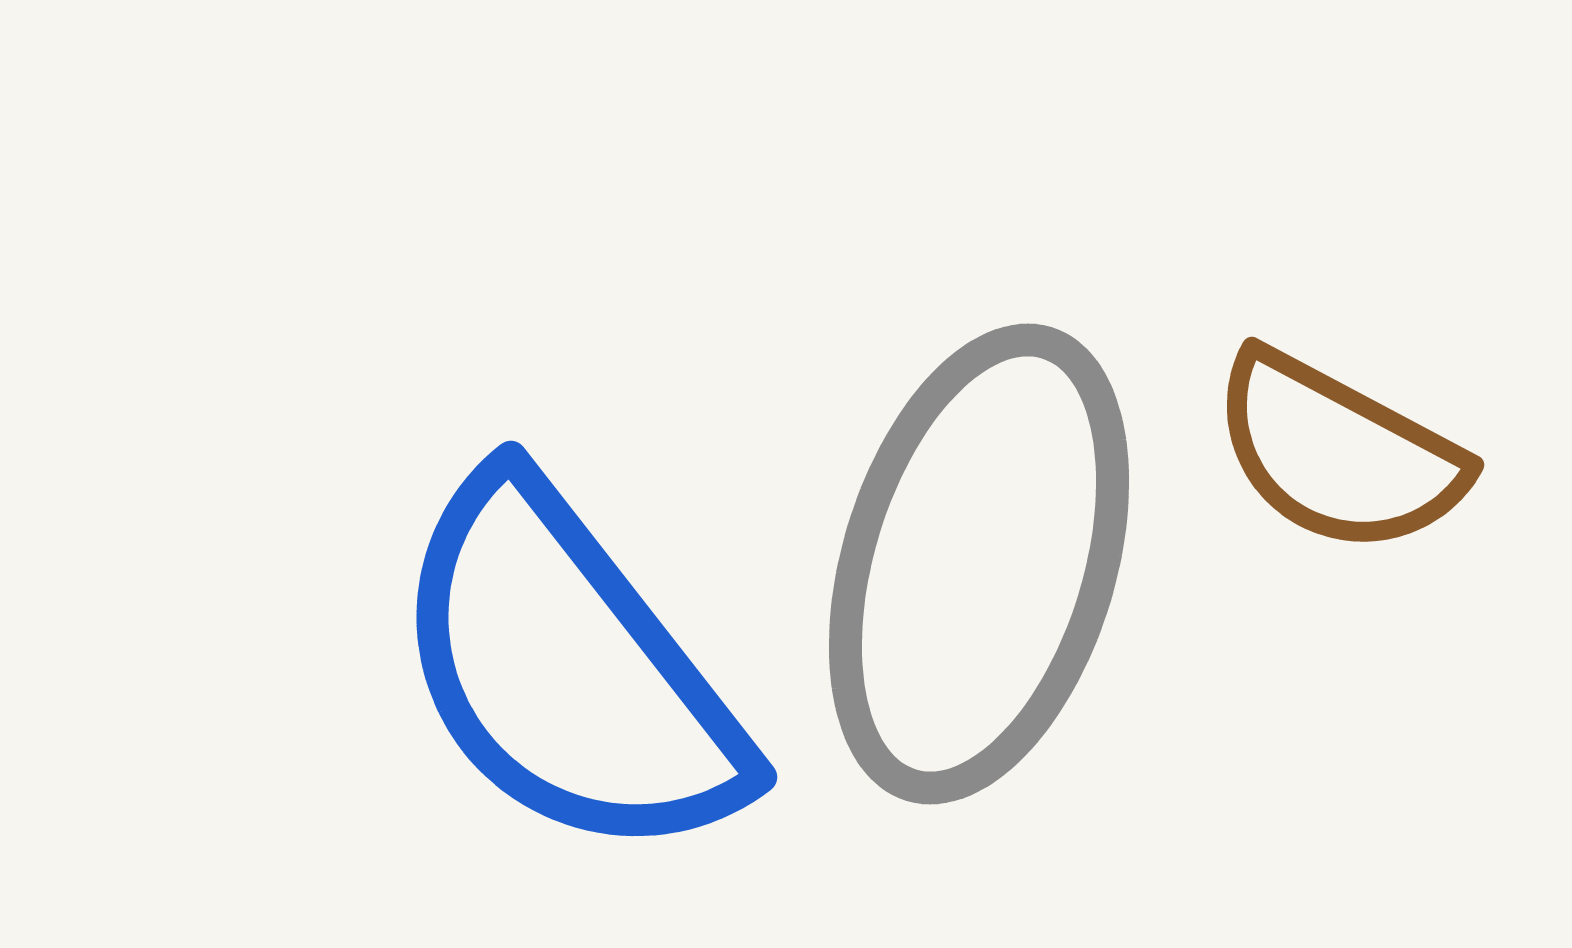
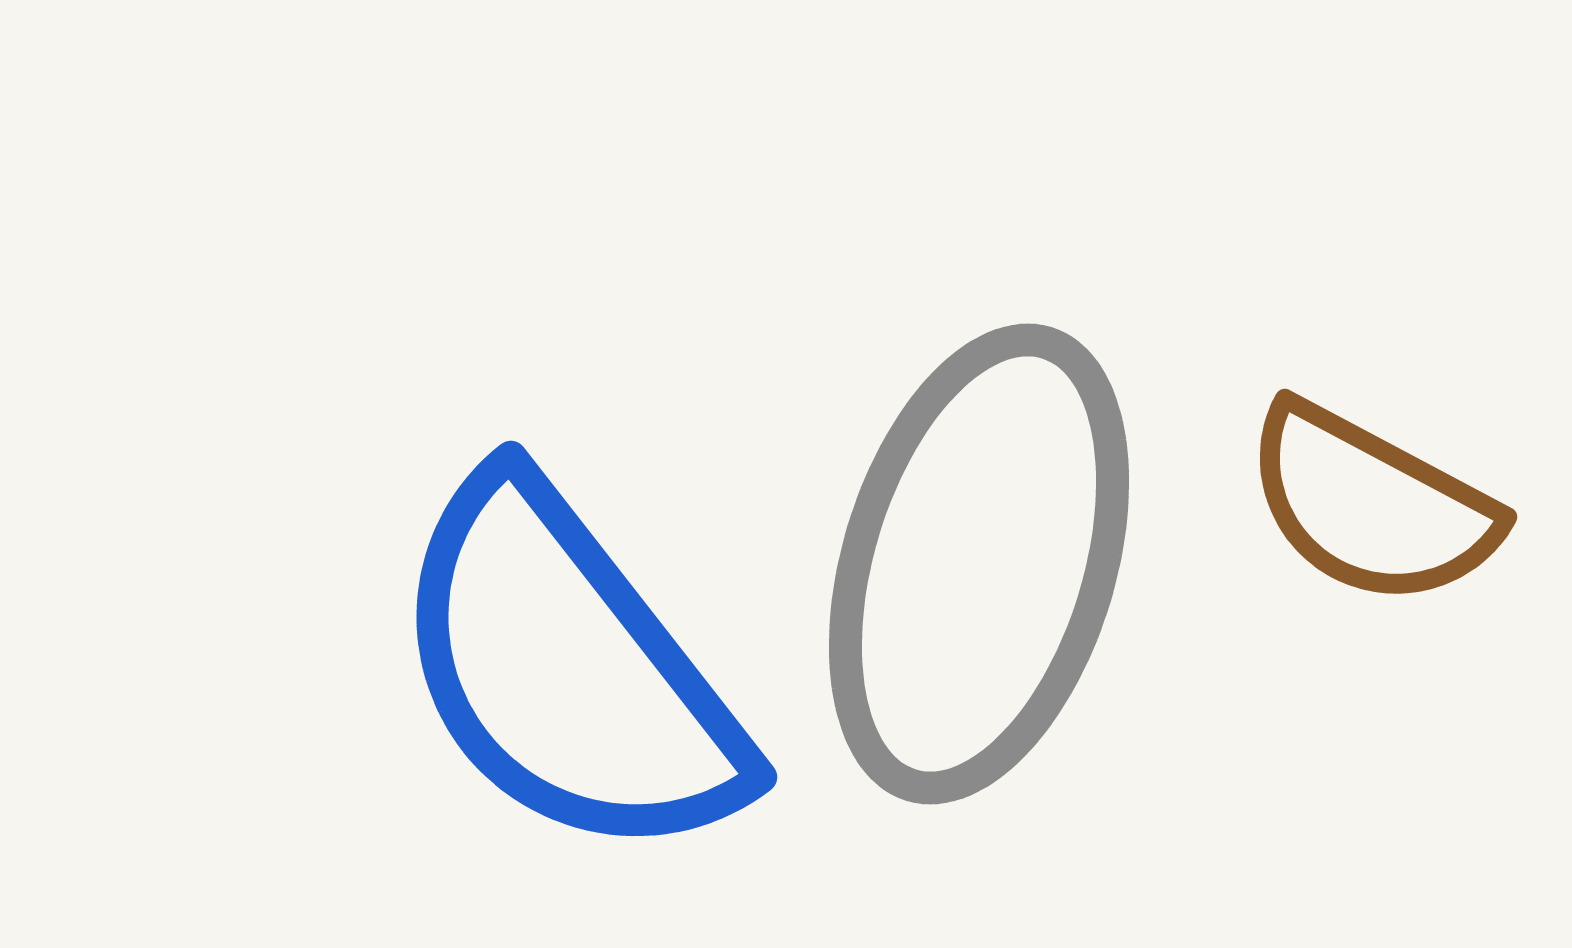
brown semicircle: moved 33 px right, 52 px down
